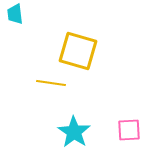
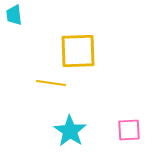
cyan trapezoid: moved 1 px left, 1 px down
yellow square: rotated 18 degrees counterclockwise
cyan star: moved 4 px left, 1 px up
